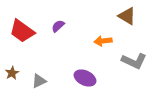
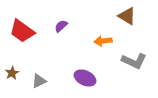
purple semicircle: moved 3 px right
